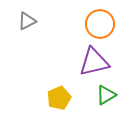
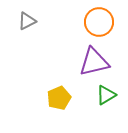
orange circle: moved 1 px left, 2 px up
